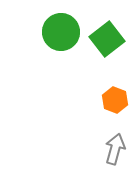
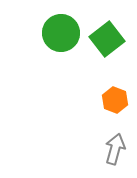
green circle: moved 1 px down
